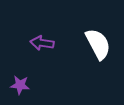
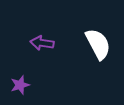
purple star: rotated 24 degrees counterclockwise
